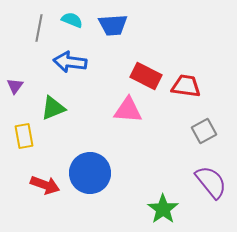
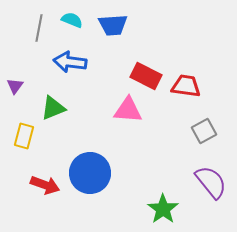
yellow rectangle: rotated 25 degrees clockwise
